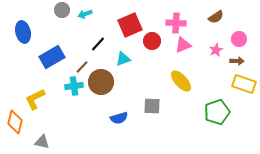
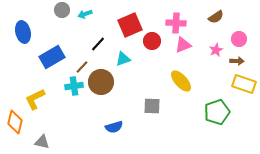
blue semicircle: moved 5 px left, 9 px down
